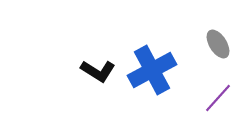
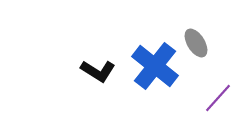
gray ellipse: moved 22 px left, 1 px up
blue cross: moved 3 px right, 4 px up; rotated 24 degrees counterclockwise
